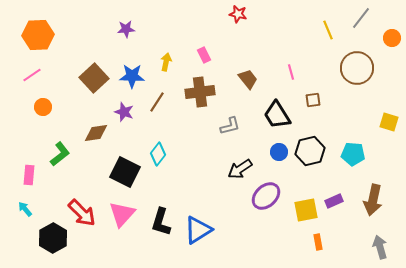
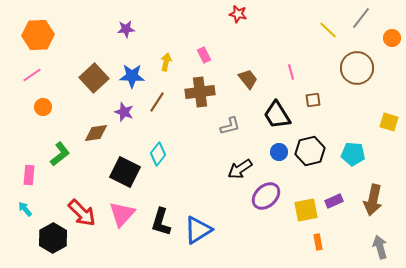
yellow line at (328, 30): rotated 24 degrees counterclockwise
